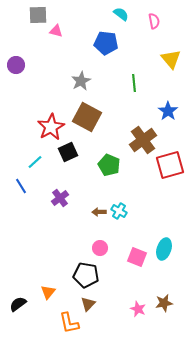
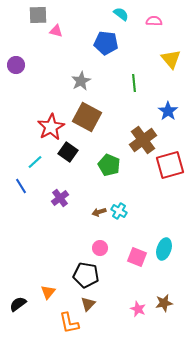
pink semicircle: rotated 77 degrees counterclockwise
black square: rotated 30 degrees counterclockwise
brown arrow: rotated 16 degrees counterclockwise
